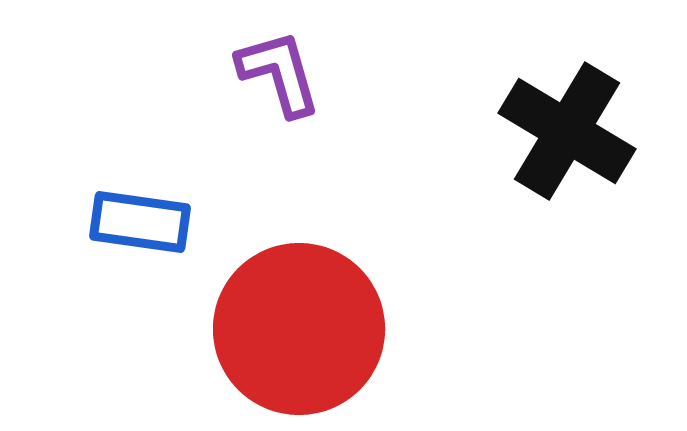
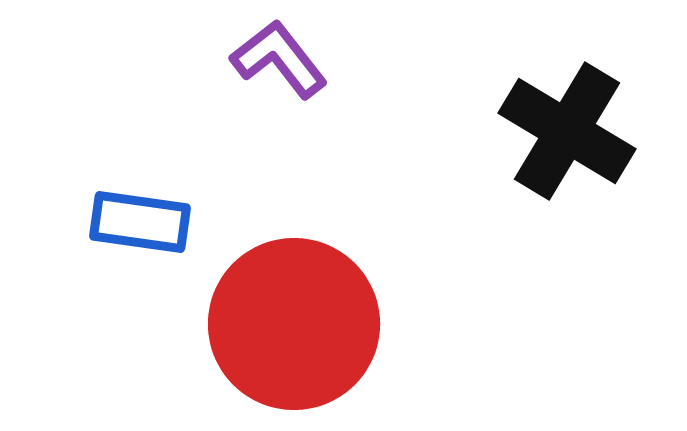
purple L-shape: moved 14 px up; rotated 22 degrees counterclockwise
red circle: moved 5 px left, 5 px up
